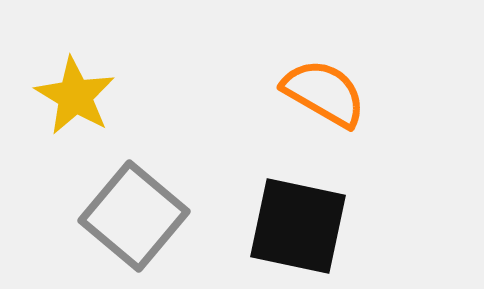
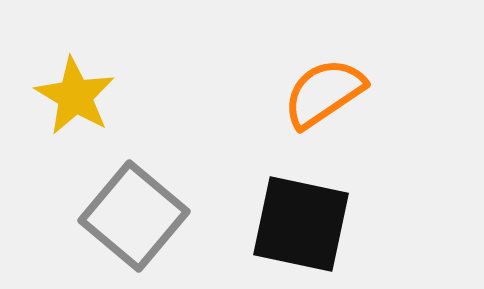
orange semicircle: rotated 64 degrees counterclockwise
black square: moved 3 px right, 2 px up
